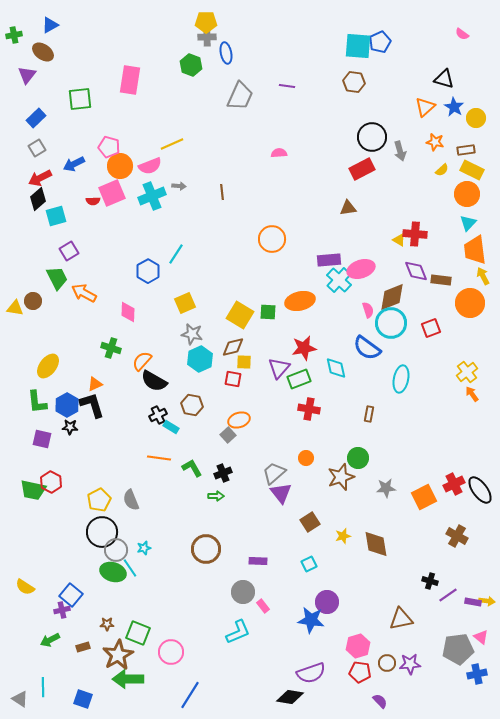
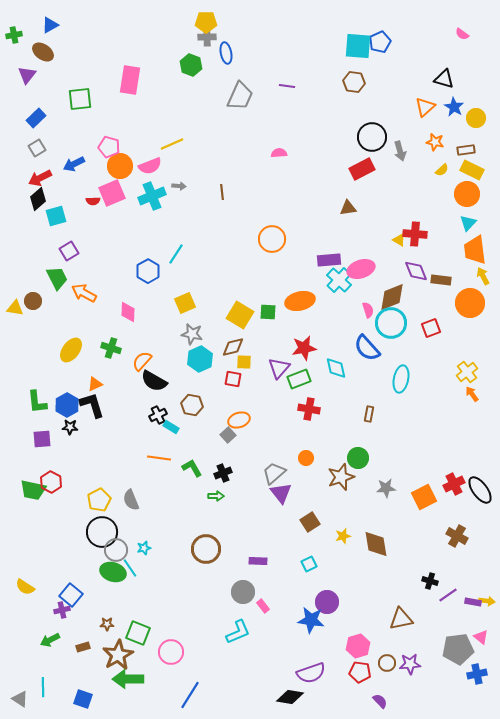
blue semicircle at (367, 348): rotated 12 degrees clockwise
yellow ellipse at (48, 366): moved 23 px right, 16 px up
purple square at (42, 439): rotated 18 degrees counterclockwise
